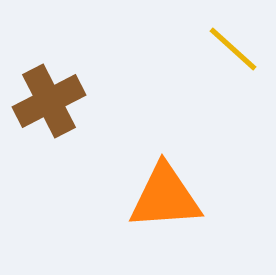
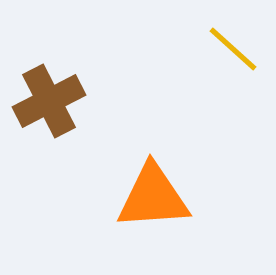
orange triangle: moved 12 px left
